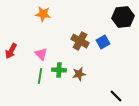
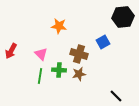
orange star: moved 16 px right, 12 px down
brown cross: moved 1 px left, 13 px down; rotated 12 degrees counterclockwise
